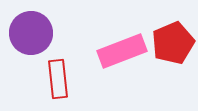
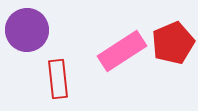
purple circle: moved 4 px left, 3 px up
pink rectangle: rotated 12 degrees counterclockwise
